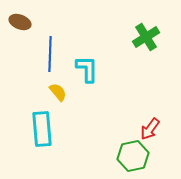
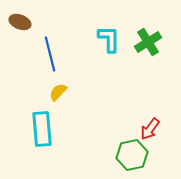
green cross: moved 2 px right, 5 px down
blue line: rotated 16 degrees counterclockwise
cyan L-shape: moved 22 px right, 30 px up
yellow semicircle: rotated 96 degrees counterclockwise
green hexagon: moved 1 px left, 1 px up
